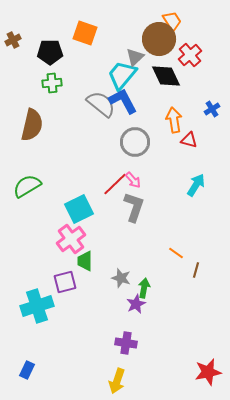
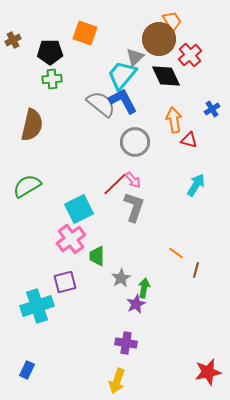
green cross: moved 4 px up
green trapezoid: moved 12 px right, 5 px up
gray star: rotated 24 degrees clockwise
